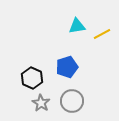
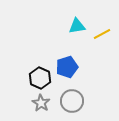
black hexagon: moved 8 px right
